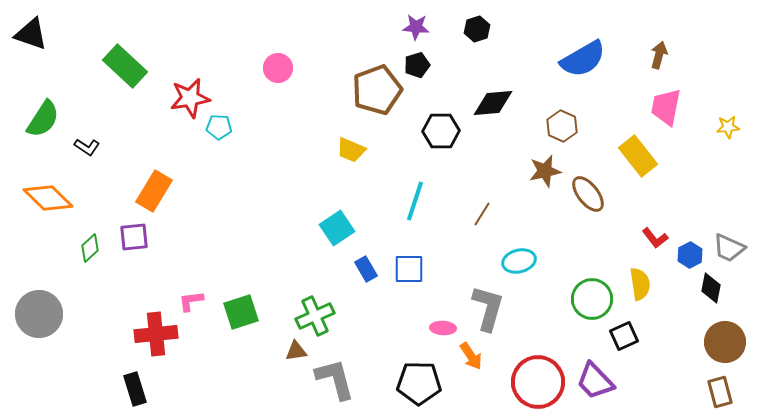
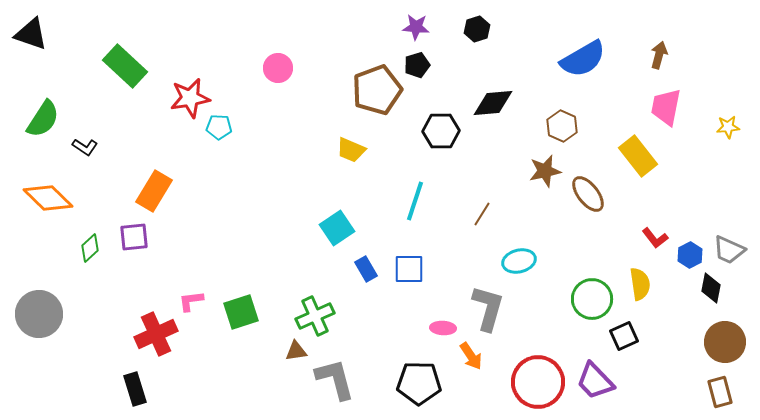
black L-shape at (87, 147): moved 2 px left
gray trapezoid at (729, 248): moved 2 px down
red cross at (156, 334): rotated 18 degrees counterclockwise
